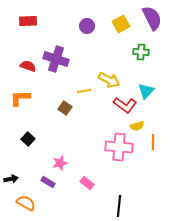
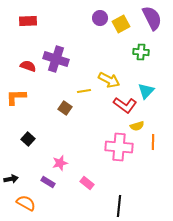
purple circle: moved 13 px right, 8 px up
orange L-shape: moved 4 px left, 1 px up
